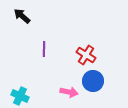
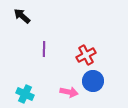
red cross: rotated 30 degrees clockwise
cyan cross: moved 5 px right, 2 px up
